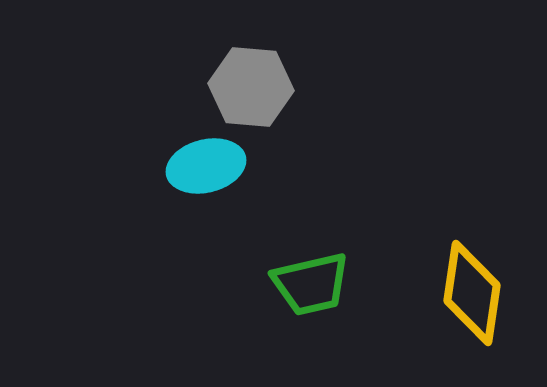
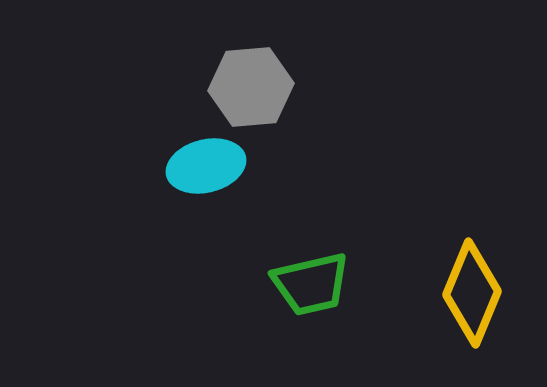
gray hexagon: rotated 10 degrees counterclockwise
yellow diamond: rotated 14 degrees clockwise
